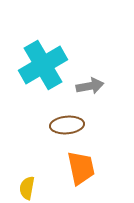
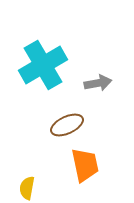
gray arrow: moved 8 px right, 3 px up
brown ellipse: rotated 20 degrees counterclockwise
orange trapezoid: moved 4 px right, 3 px up
